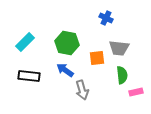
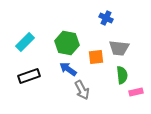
orange square: moved 1 px left, 1 px up
blue arrow: moved 3 px right, 1 px up
black rectangle: rotated 25 degrees counterclockwise
gray arrow: rotated 12 degrees counterclockwise
